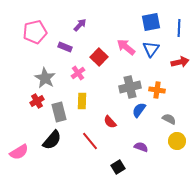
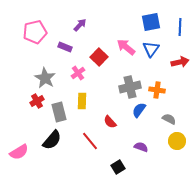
blue line: moved 1 px right, 1 px up
